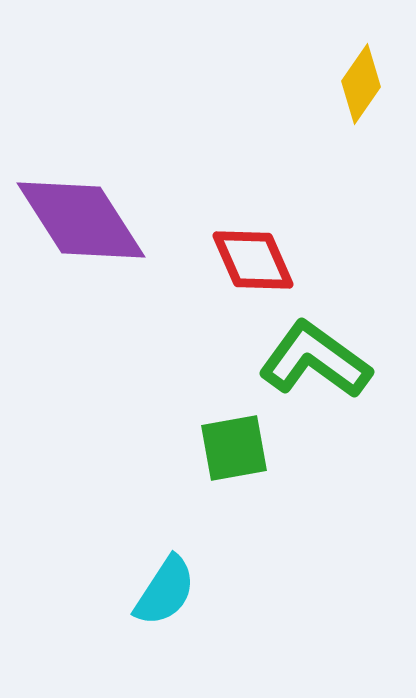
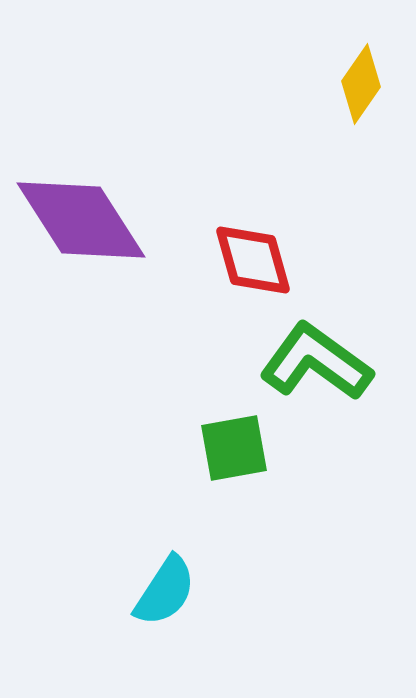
red diamond: rotated 8 degrees clockwise
green L-shape: moved 1 px right, 2 px down
